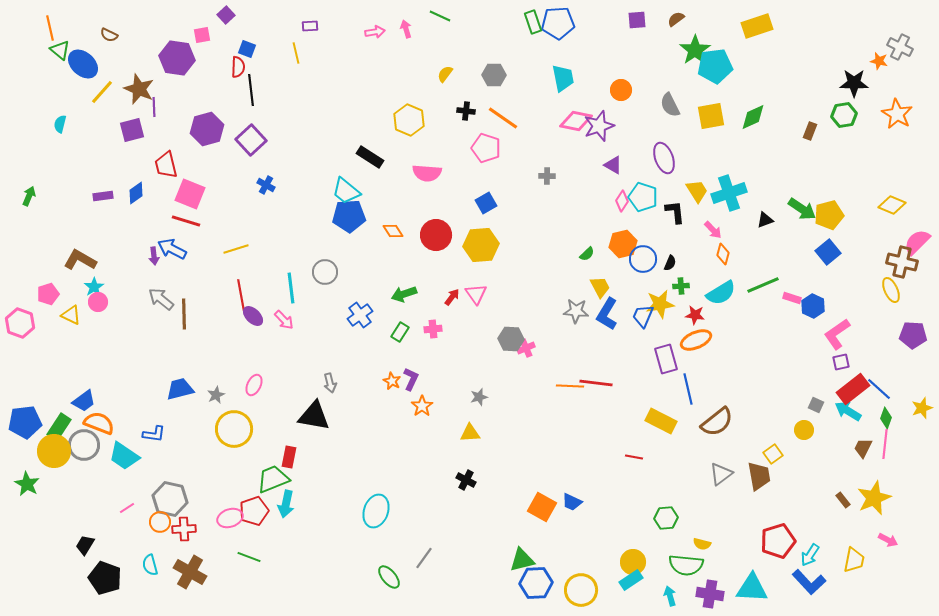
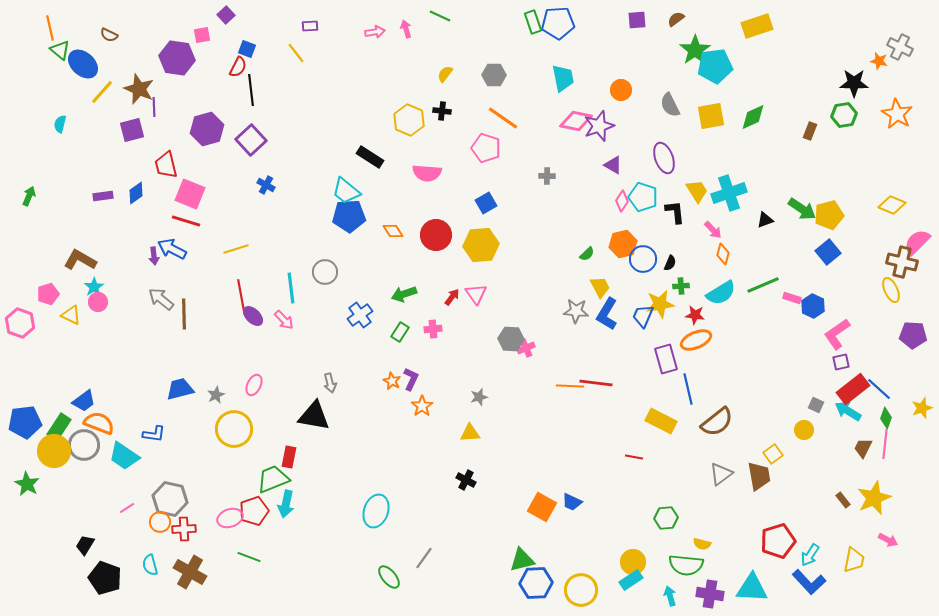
yellow line at (296, 53): rotated 25 degrees counterclockwise
red semicircle at (238, 67): rotated 25 degrees clockwise
black cross at (466, 111): moved 24 px left
